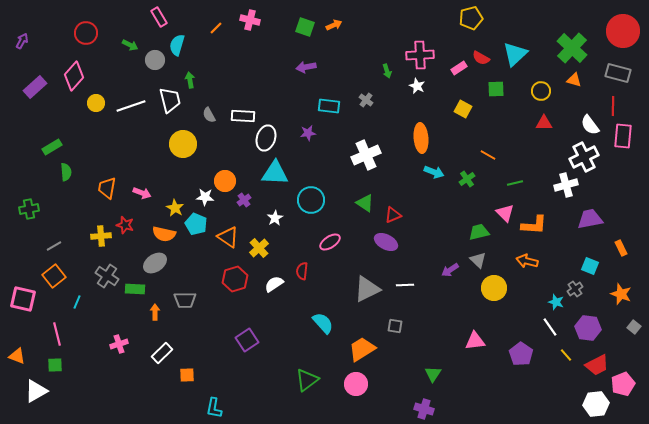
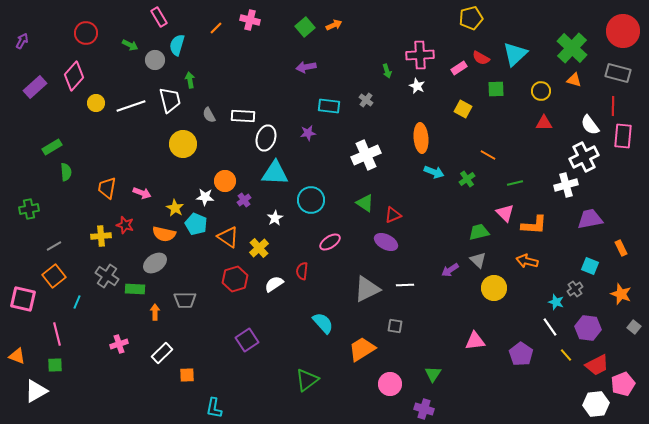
green square at (305, 27): rotated 30 degrees clockwise
pink circle at (356, 384): moved 34 px right
